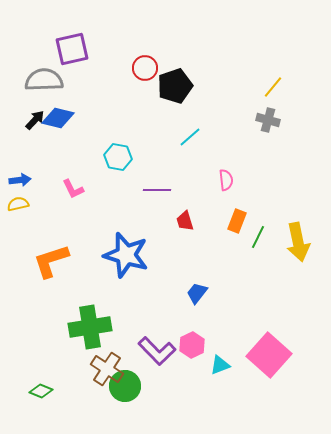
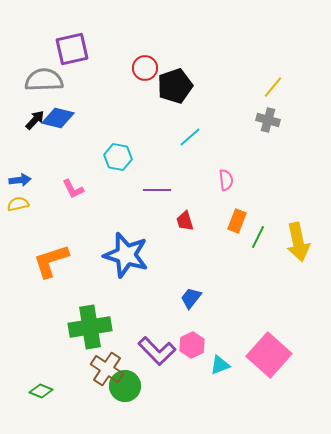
blue trapezoid: moved 6 px left, 5 px down
